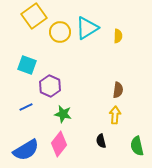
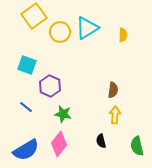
yellow semicircle: moved 5 px right, 1 px up
brown semicircle: moved 5 px left
blue line: rotated 64 degrees clockwise
